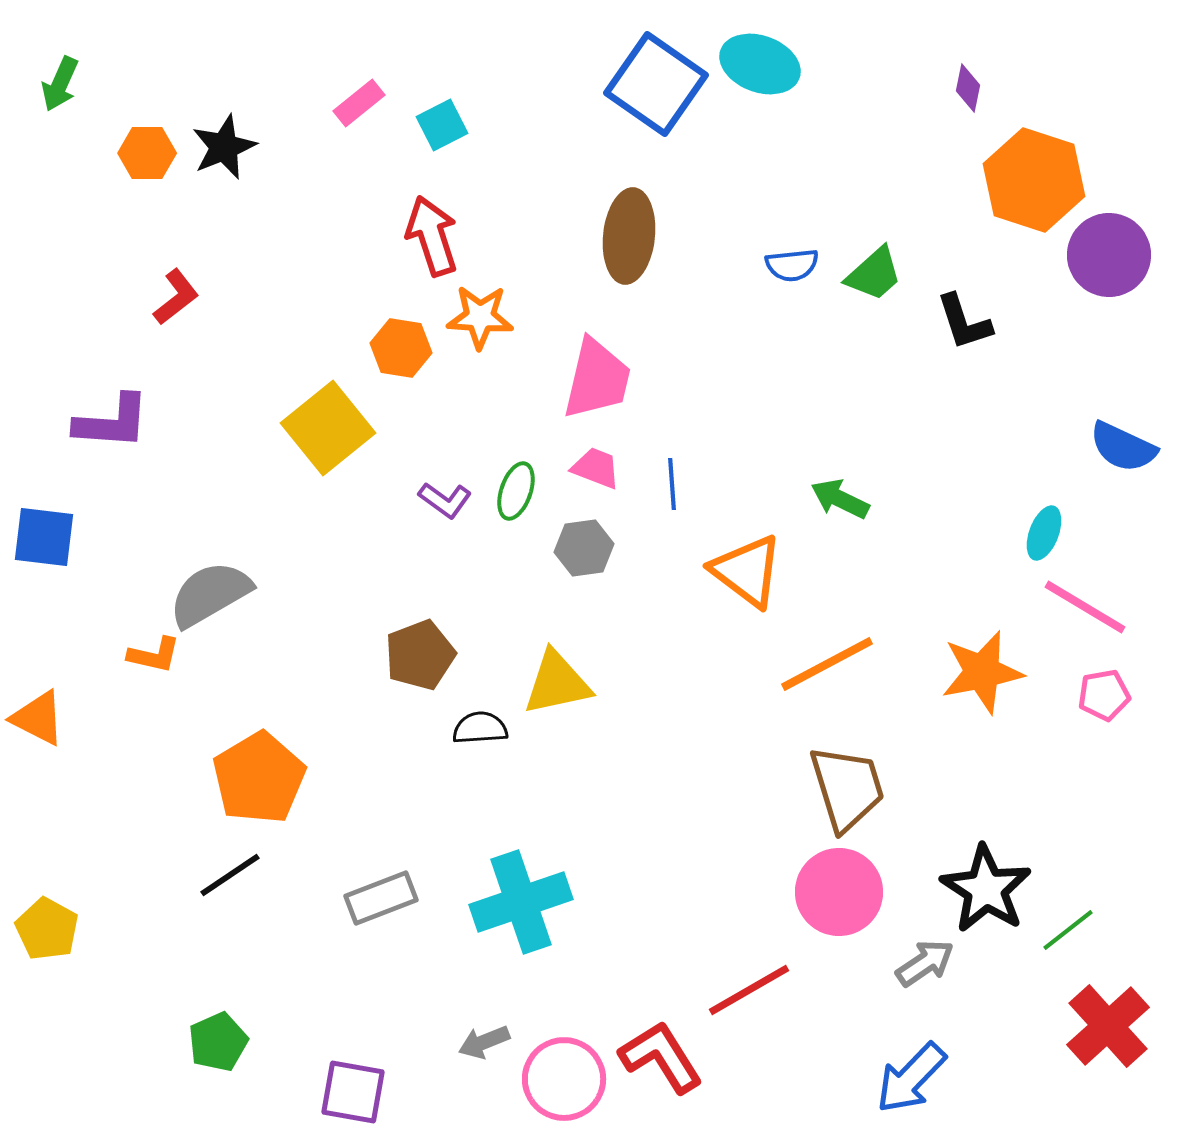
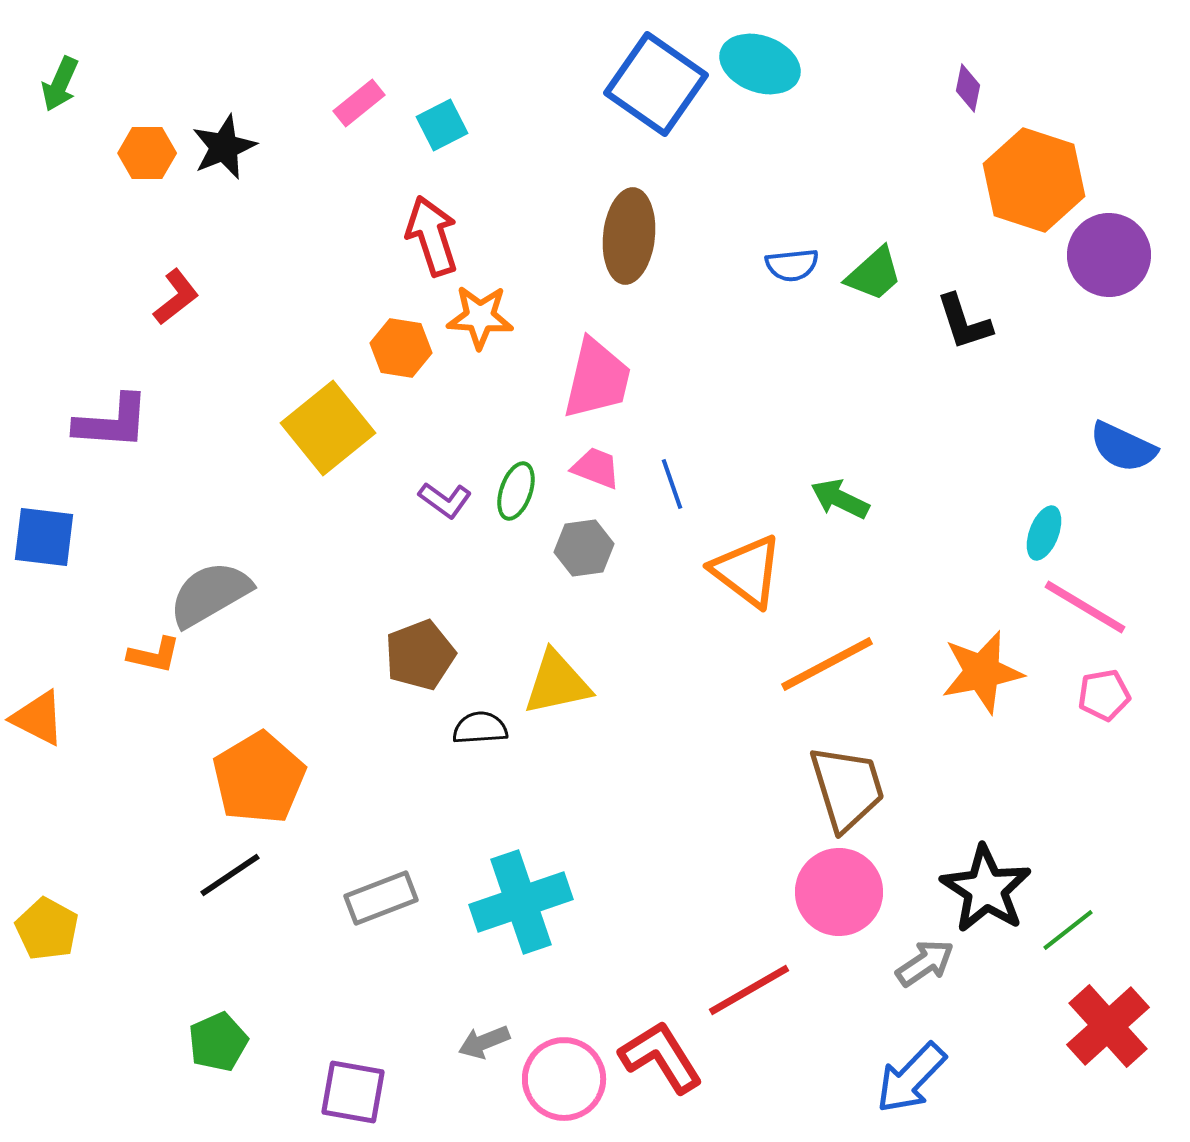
blue line at (672, 484): rotated 15 degrees counterclockwise
